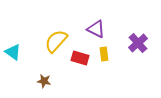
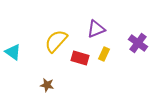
purple triangle: rotated 48 degrees counterclockwise
purple cross: rotated 12 degrees counterclockwise
yellow rectangle: rotated 32 degrees clockwise
brown star: moved 3 px right, 4 px down
